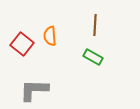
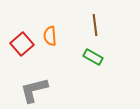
brown line: rotated 10 degrees counterclockwise
red square: rotated 10 degrees clockwise
gray L-shape: rotated 16 degrees counterclockwise
